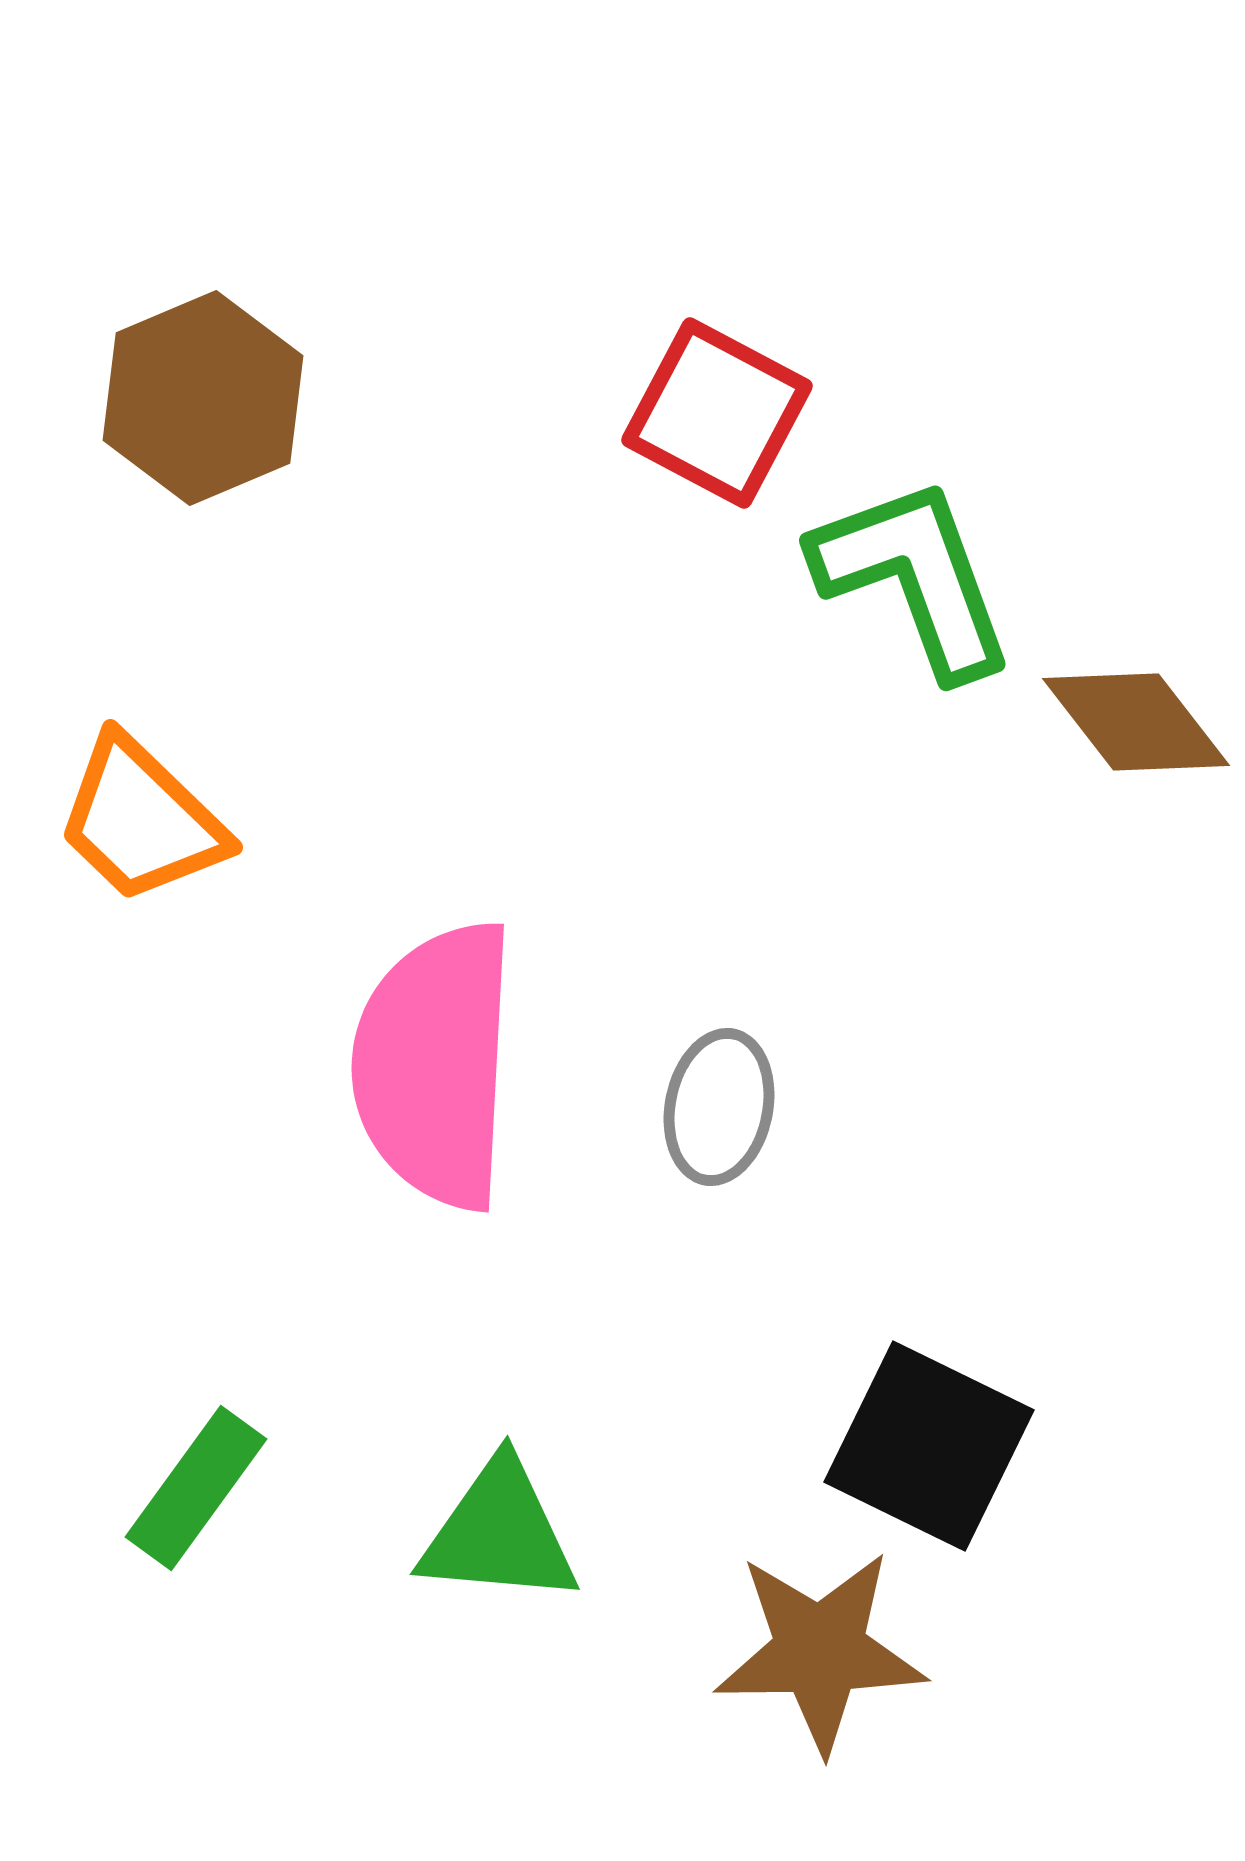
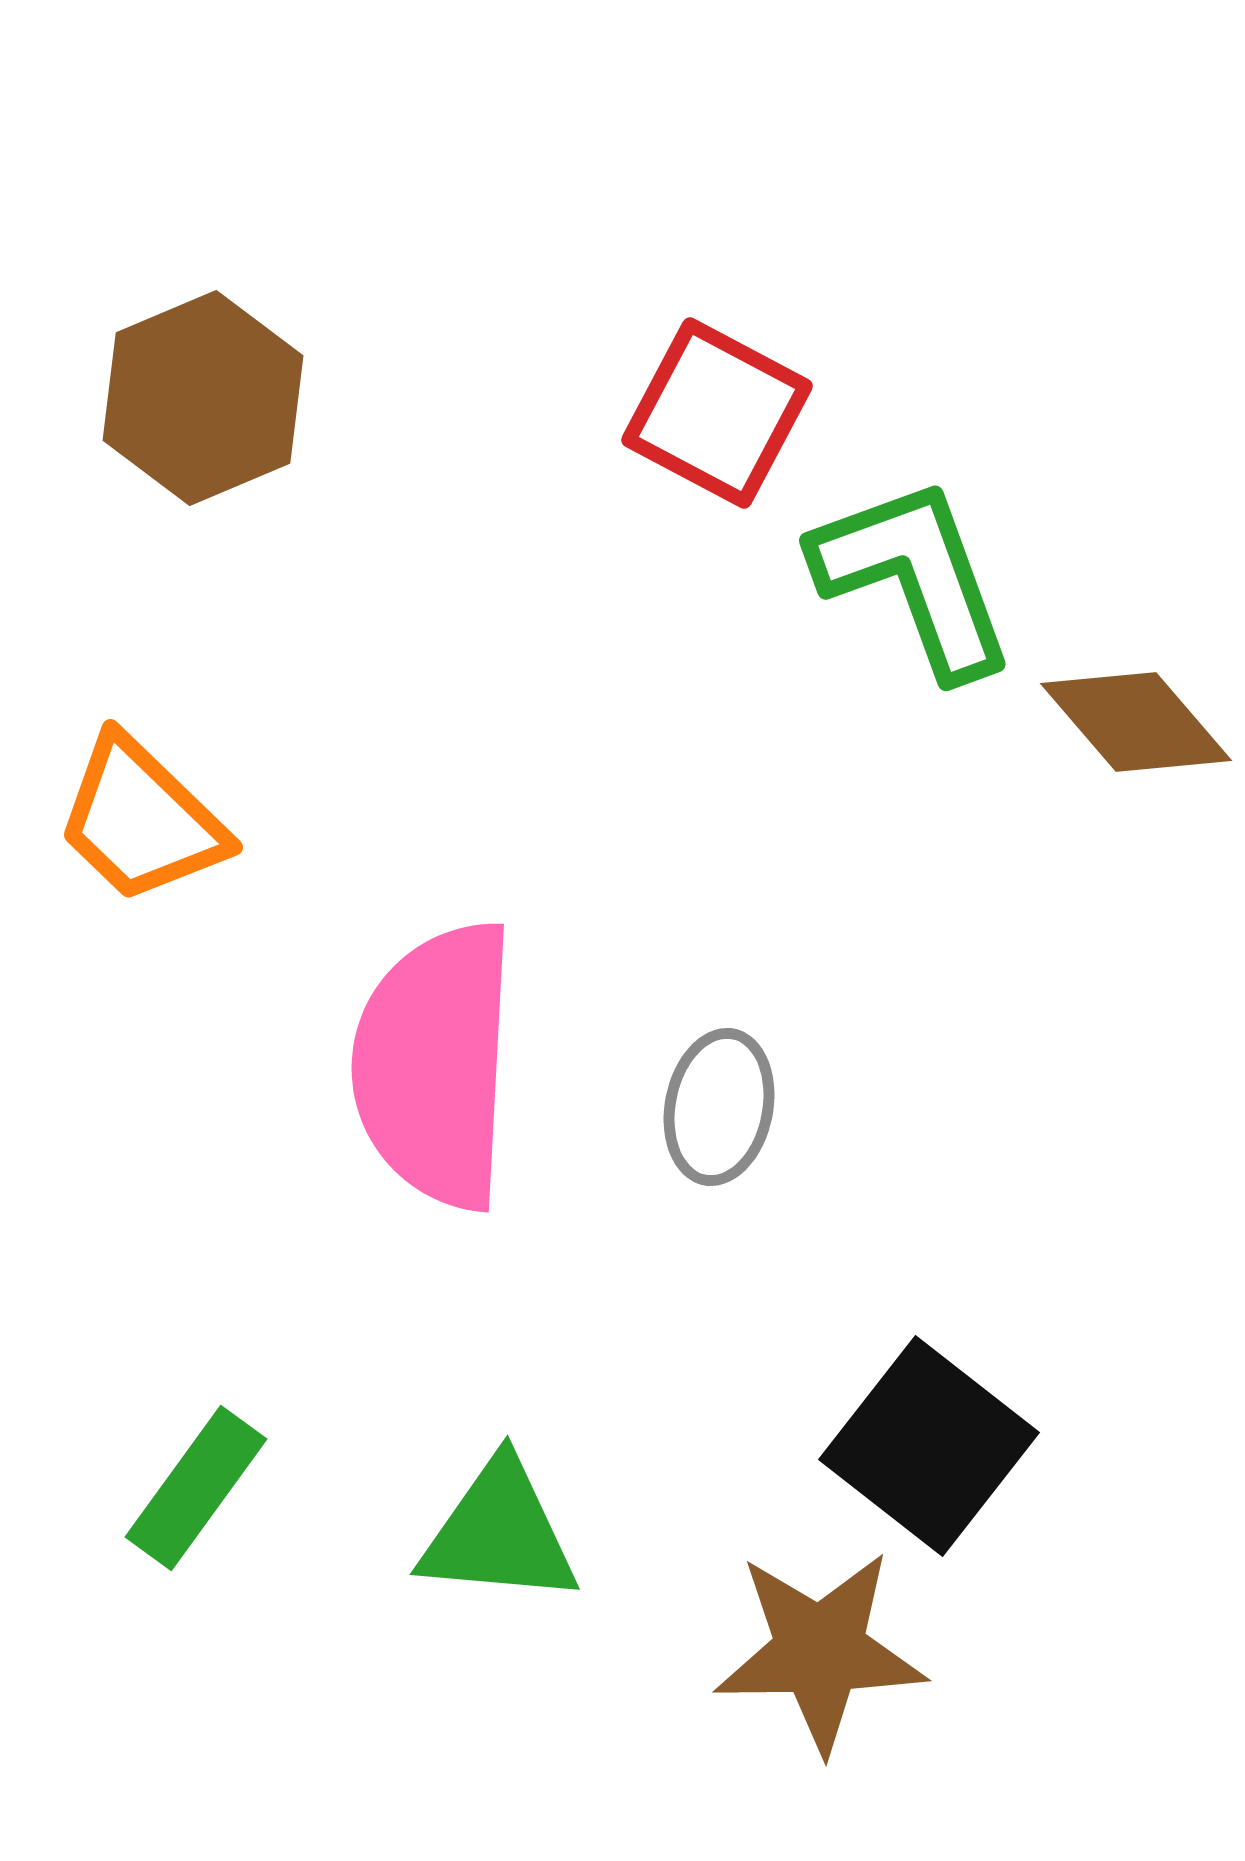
brown diamond: rotated 3 degrees counterclockwise
black square: rotated 12 degrees clockwise
